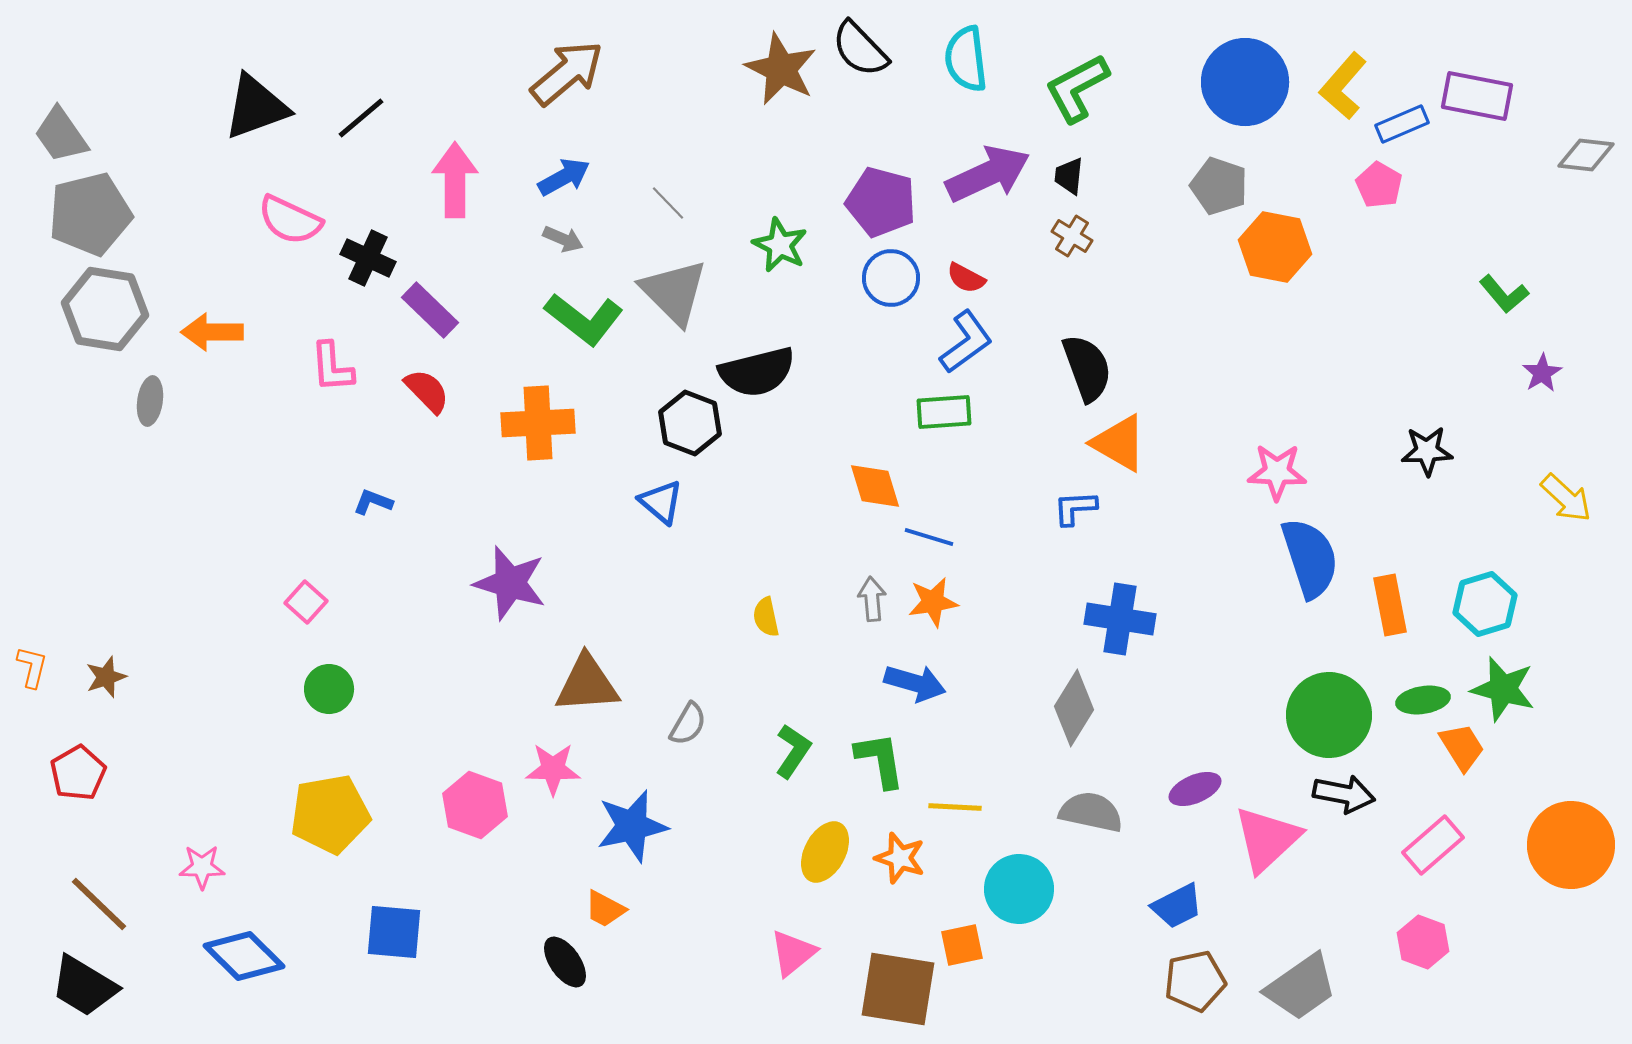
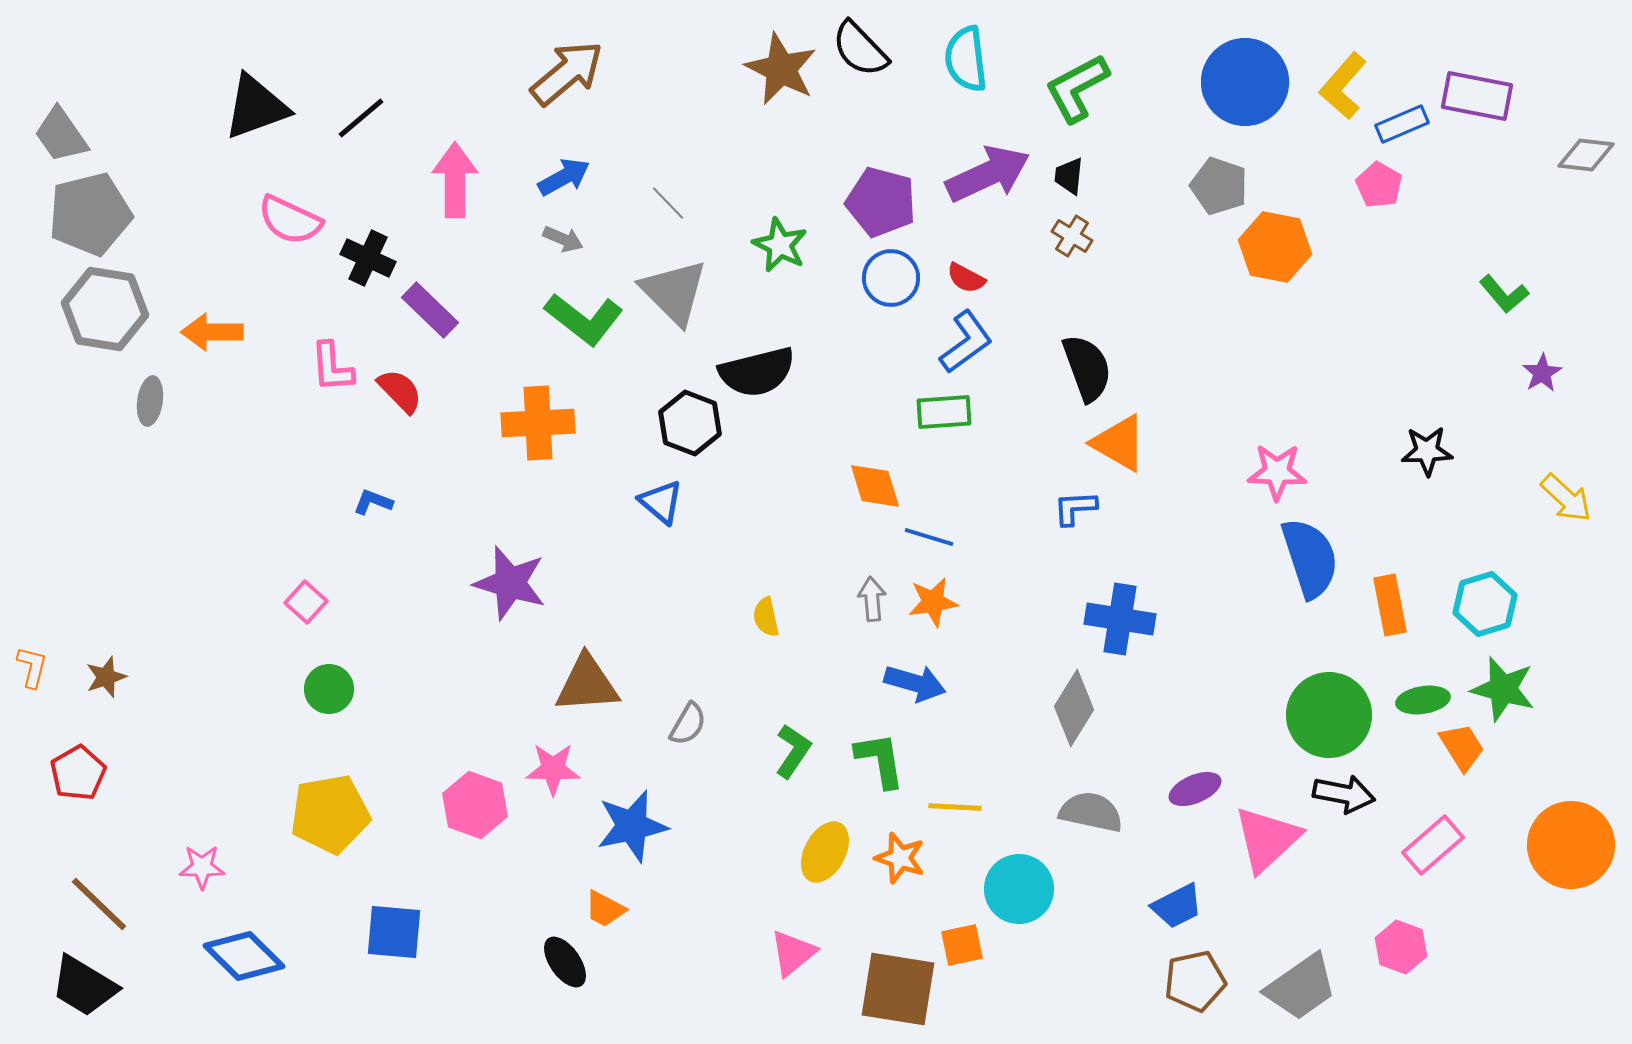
red semicircle at (427, 391): moved 27 px left
pink hexagon at (1423, 942): moved 22 px left, 5 px down
